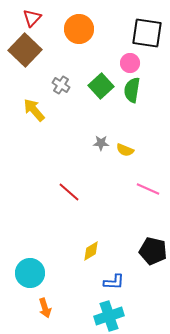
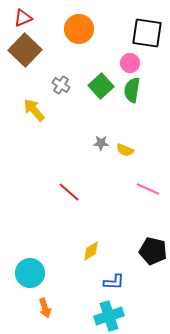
red triangle: moved 9 px left; rotated 24 degrees clockwise
